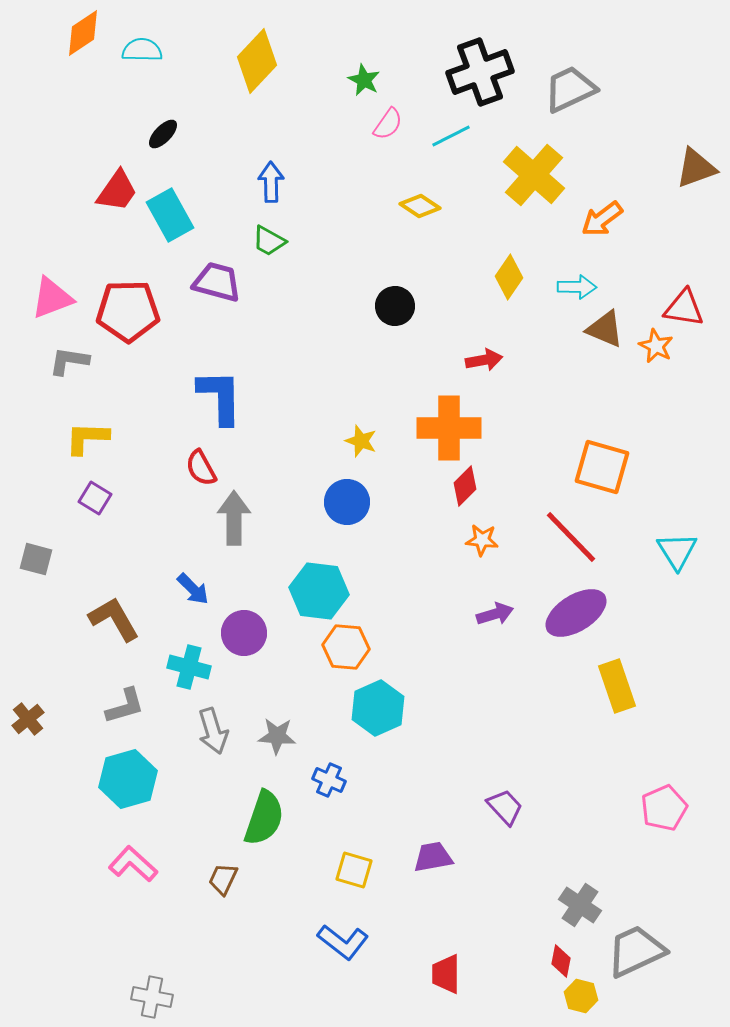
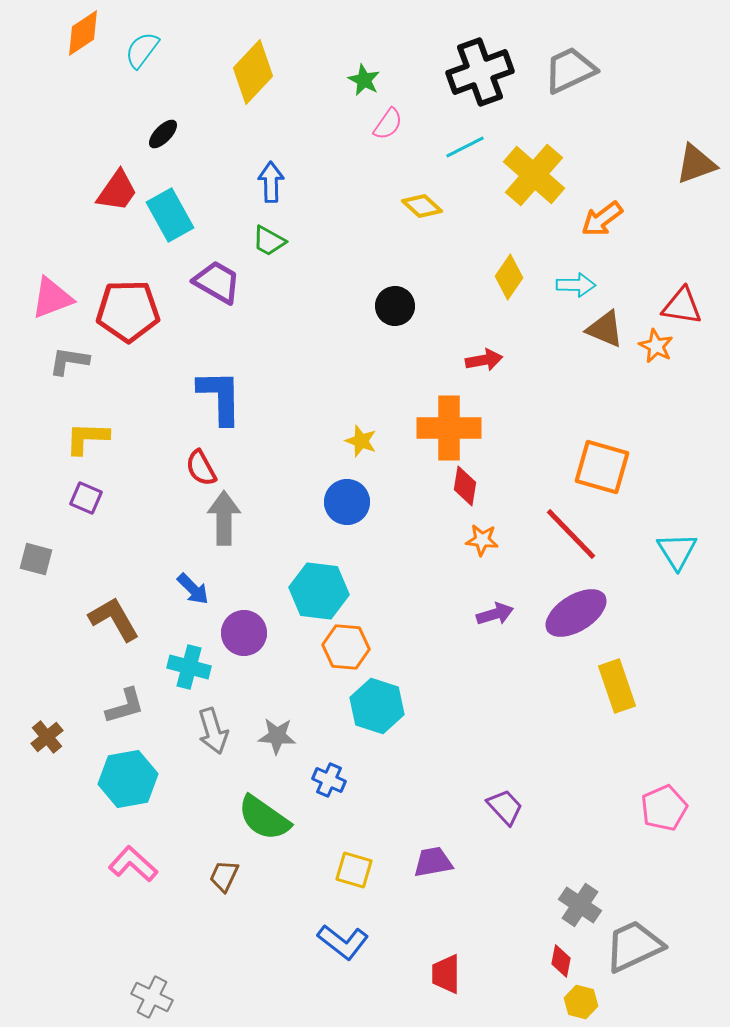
cyan semicircle at (142, 50): rotated 54 degrees counterclockwise
yellow diamond at (257, 61): moved 4 px left, 11 px down
gray trapezoid at (570, 89): moved 19 px up
cyan line at (451, 136): moved 14 px right, 11 px down
brown triangle at (696, 168): moved 4 px up
yellow diamond at (420, 206): moved 2 px right; rotated 9 degrees clockwise
purple trapezoid at (217, 282): rotated 15 degrees clockwise
cyan arrow at (577, 287): moved 1 px left, 2 px up
red triangle at (684, 308): moved 2 px left, 2 px up
red diamond at (465, 486): rotated 36 degrees counterclockwise
purple square at (95, 498): moved 9 px left; rotated 8 degrees counterclockwise
gray arrow at (234, 518): moved 10 px left
red line at (571, 537): moved 3 px up
cyan hexagon at (378, 708): moved 1 px left, 2 px up; rotated 18 degrees counterclockwise
brown cross at (28, 719): moved 19 px right, 18 px down
cyan hexagon at (128, 779): rotated 6 degrees clockwise
green semicircle at (264, 818): rotated 106 degrees clockwise
purple trapezoid at (433, 857): moved 5 px down
brown trapezoid at (223, 879): moved 1 px right, 3 px up
gray trapezoid at (636, 951): moved 2 px left, 5 px up
yellow hexagon at (581, 996): moved 6 px down
gray cross at (152, 997): rotated 15 degrees clockwise
